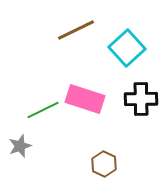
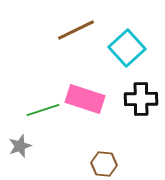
green line: rotated 8 degrees clockwise
brown hexagon: rotated 20 degrees counterclockwise
